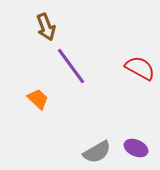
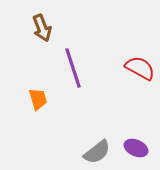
brown arrow: moved 4 px left, 1 px down
purple line: moved 2 px right, 2 px down; rotated 18 degrees clockwise
orange trapezoid: rotated 30 degrees clockwise
gray semicircle: rotated 8 degrees counterclockwise
